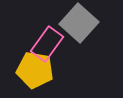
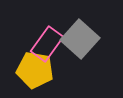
gray square: moved 1 px right, 16 px down
